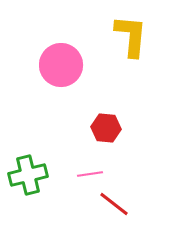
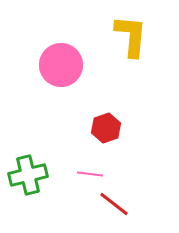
red hexagon: rotated 24 degrees counterclockwise
pink line: rotated 15 degrees clockwise
